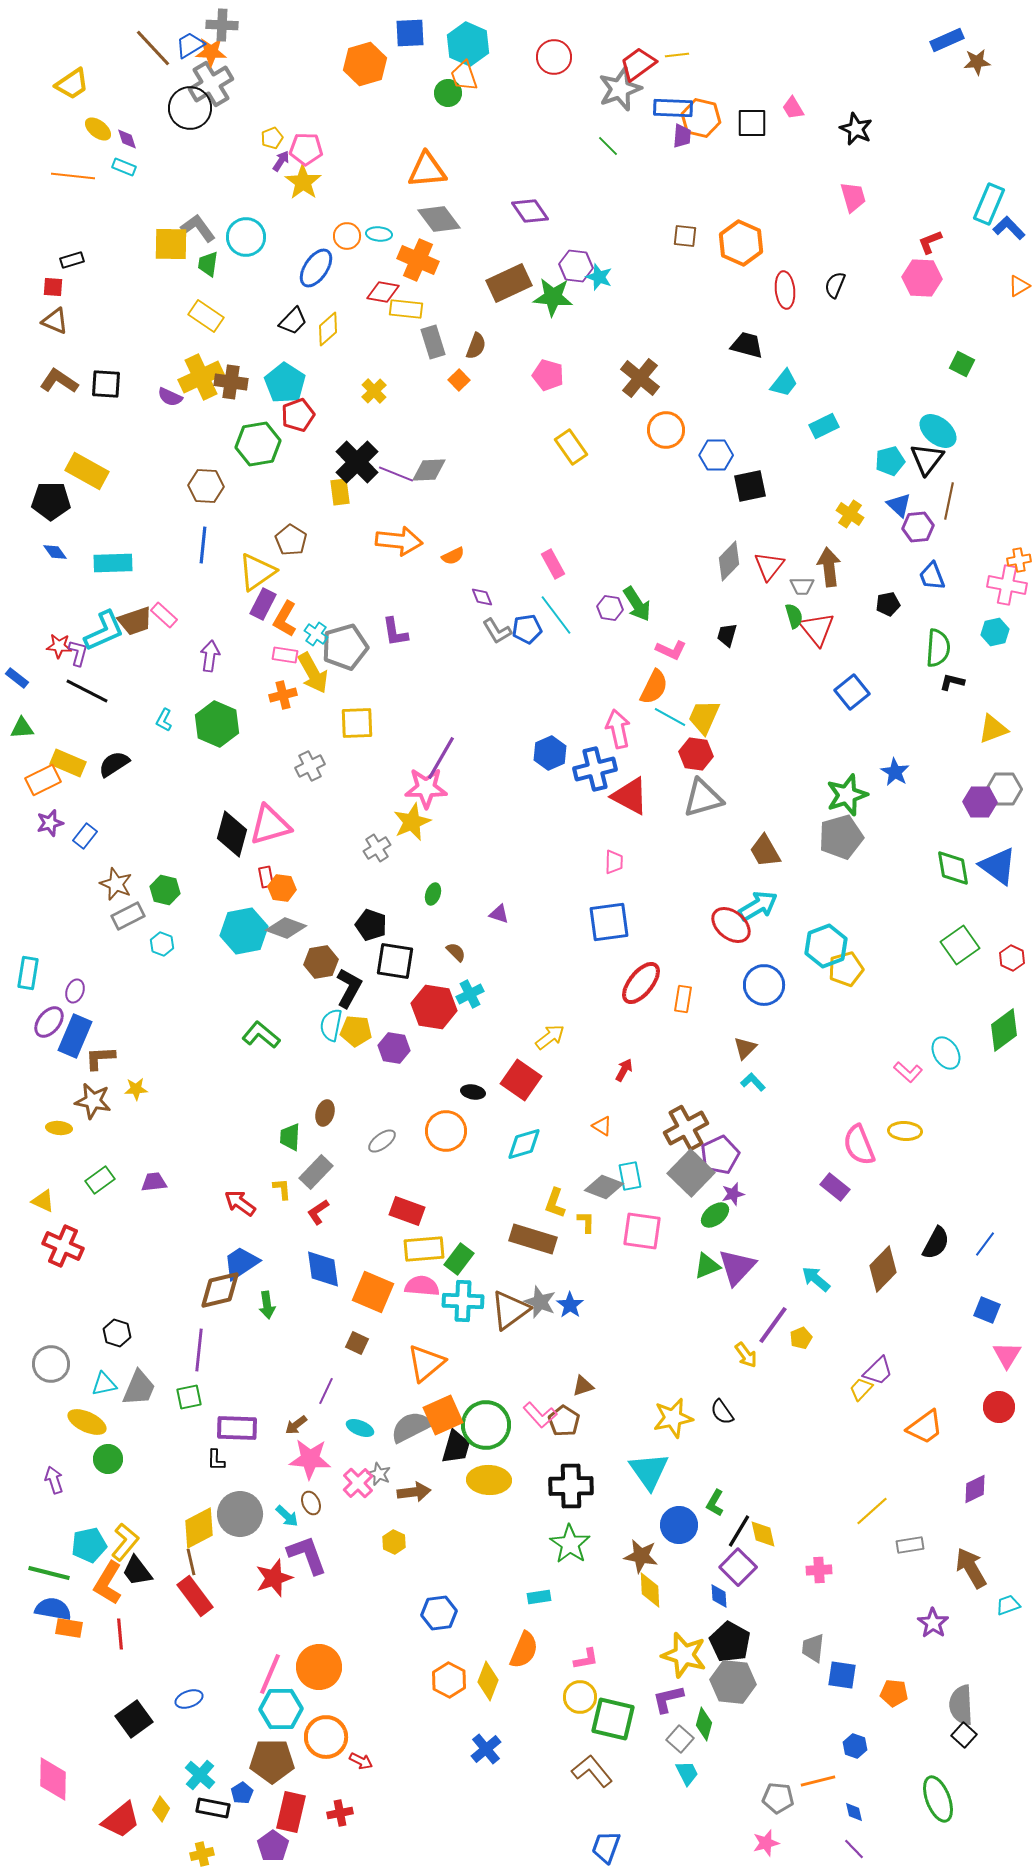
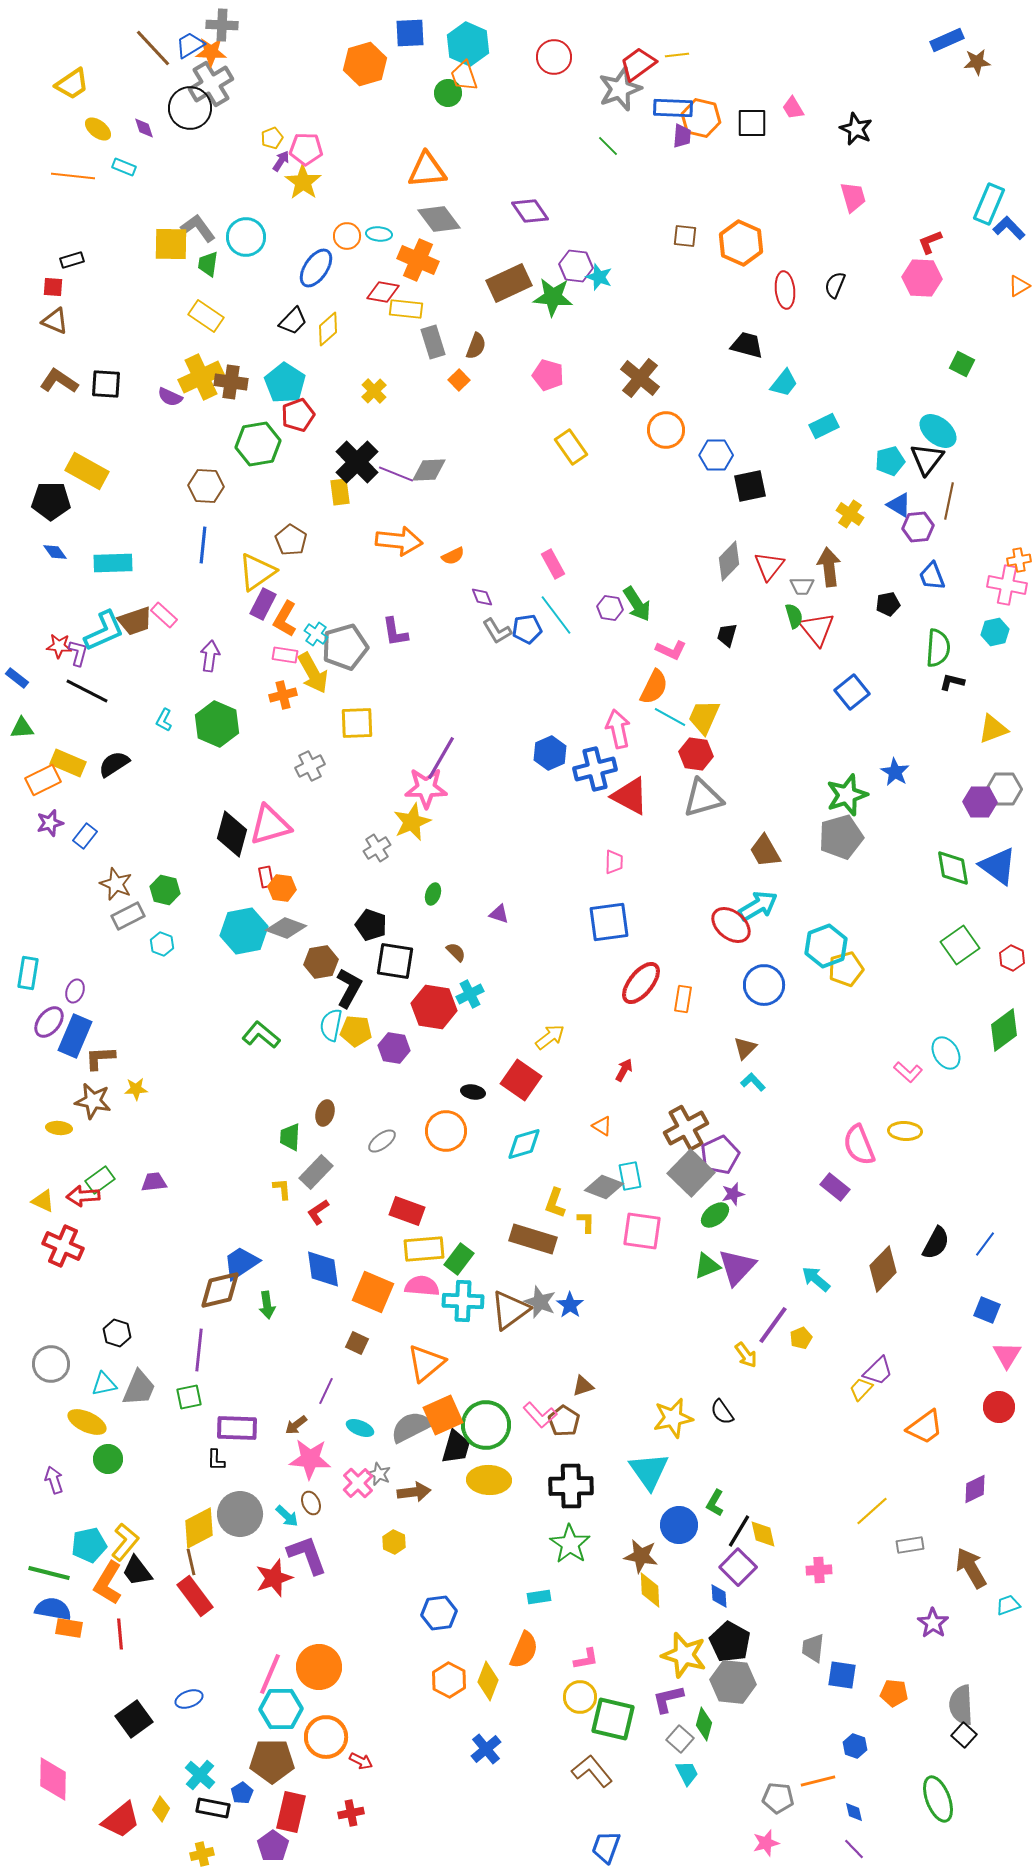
purple diamond at (127, 139): moved 17 px right, 11 px up
blue triangle at (899, 505): rotated 12 degrees counterclockwise
red arrow at (240, 1203): moved 157 px left, 7 px up; rotated 40 degrees counterclockwise
red cross at (340, 1813): moved 11 px right
